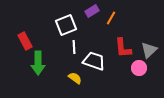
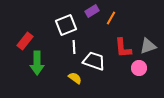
red rectangle: rotated 66 degrees clockwise
gray triangle: moved 1 px left, 4 px up; rotated 24 degrees clockwise
green arrow: moved 1 px left
